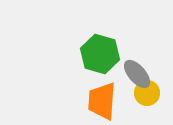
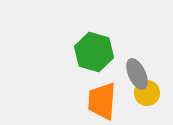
green hexagon: moved 6 px left, 2 px up
gray ellipse: rotated 16 degrees clockwise
